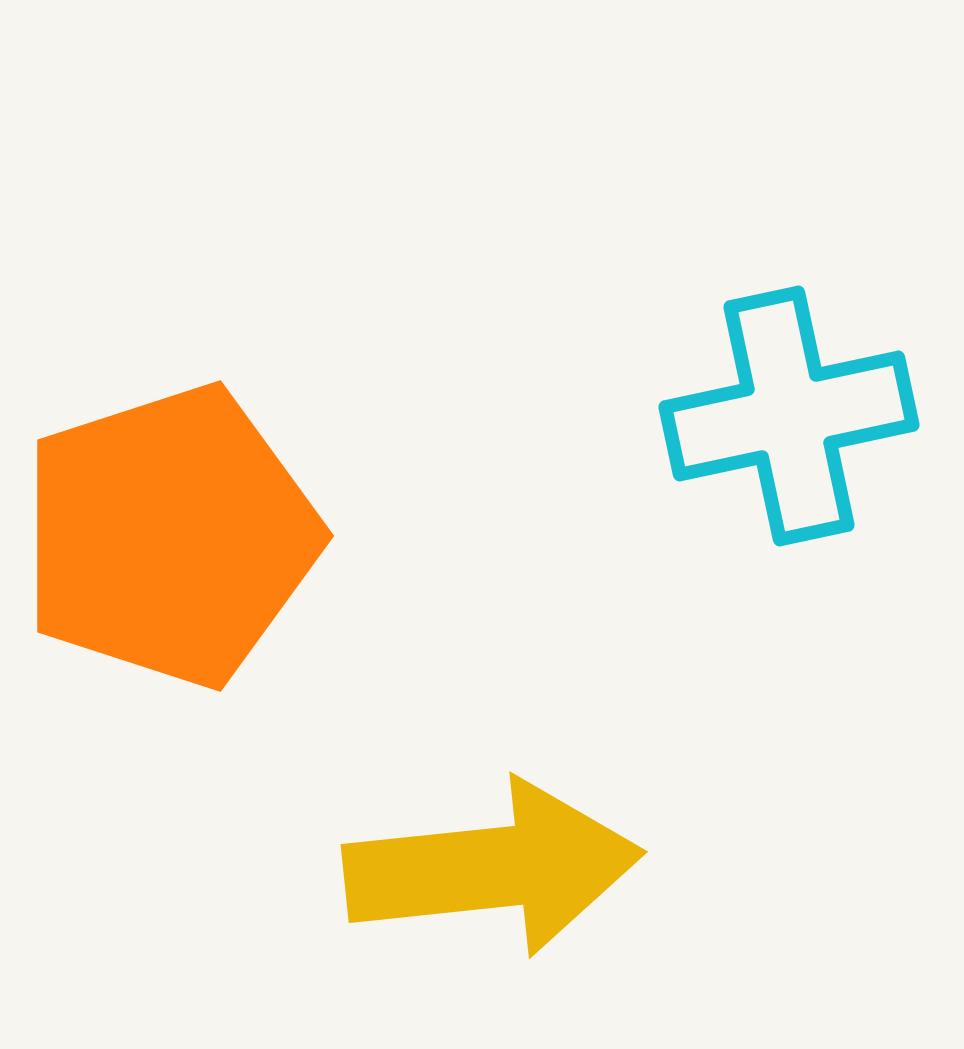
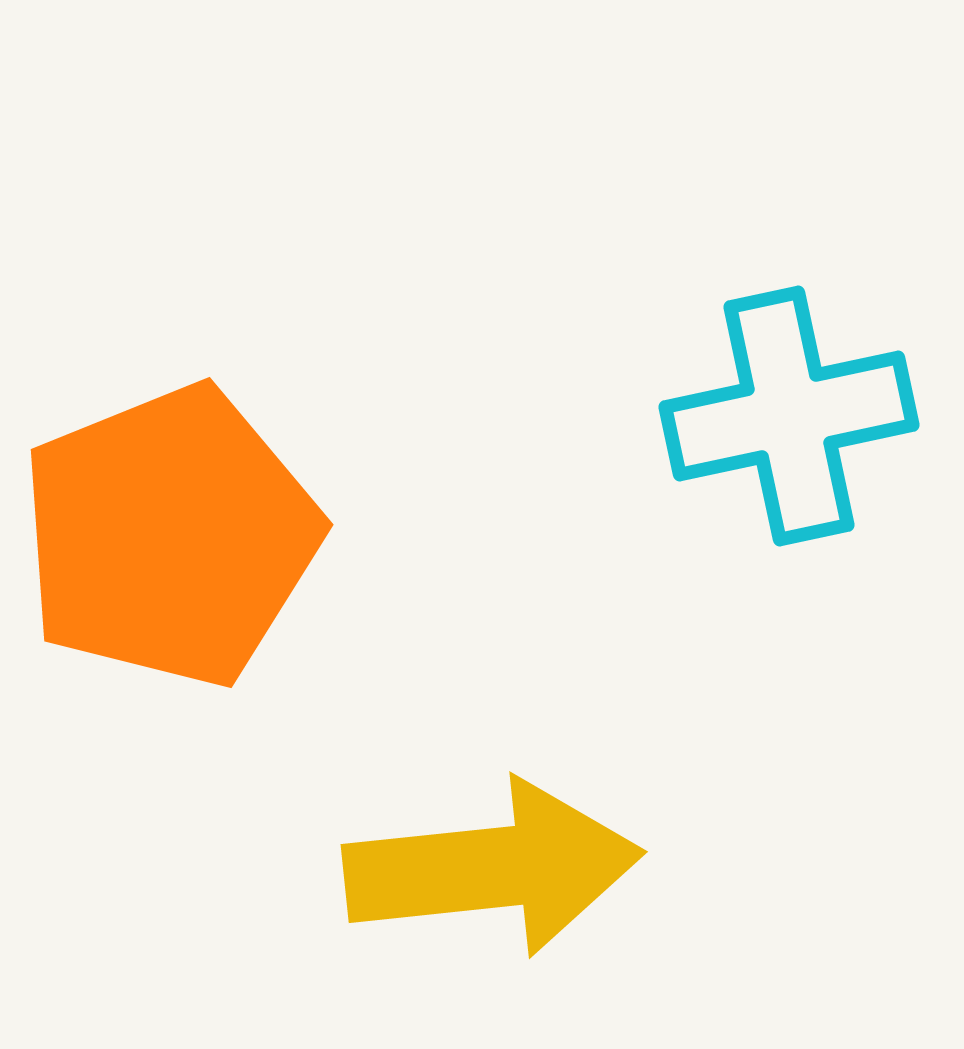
orange pentagon: rotated 4 degrees counterclockwise
